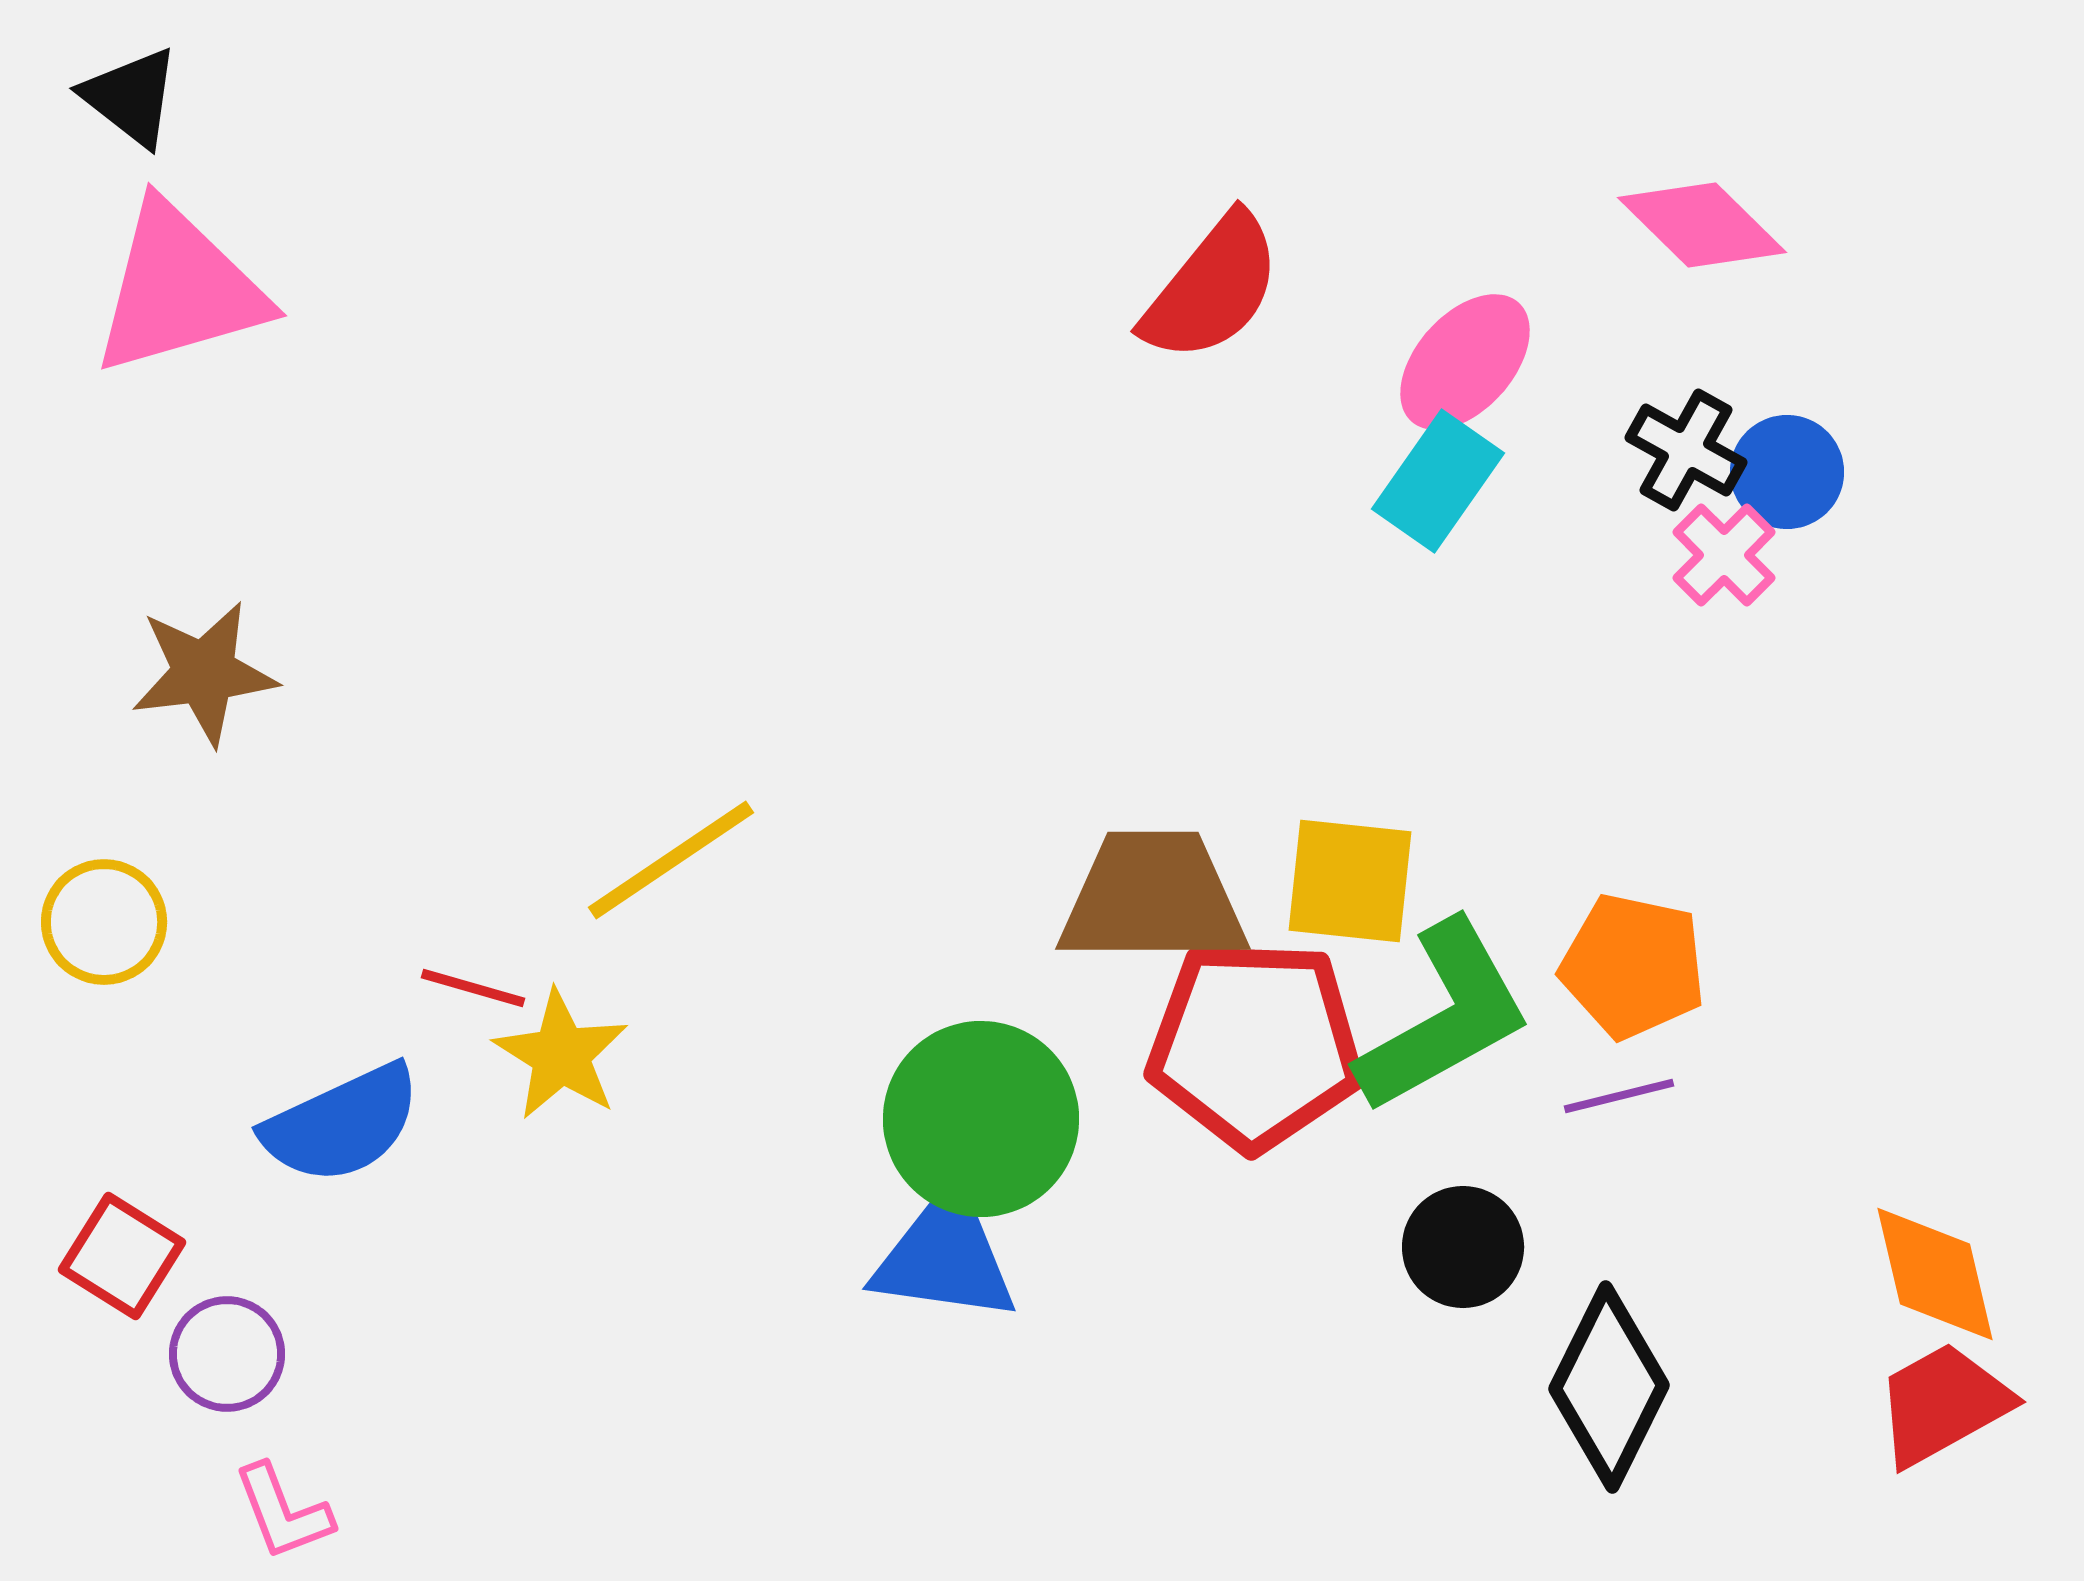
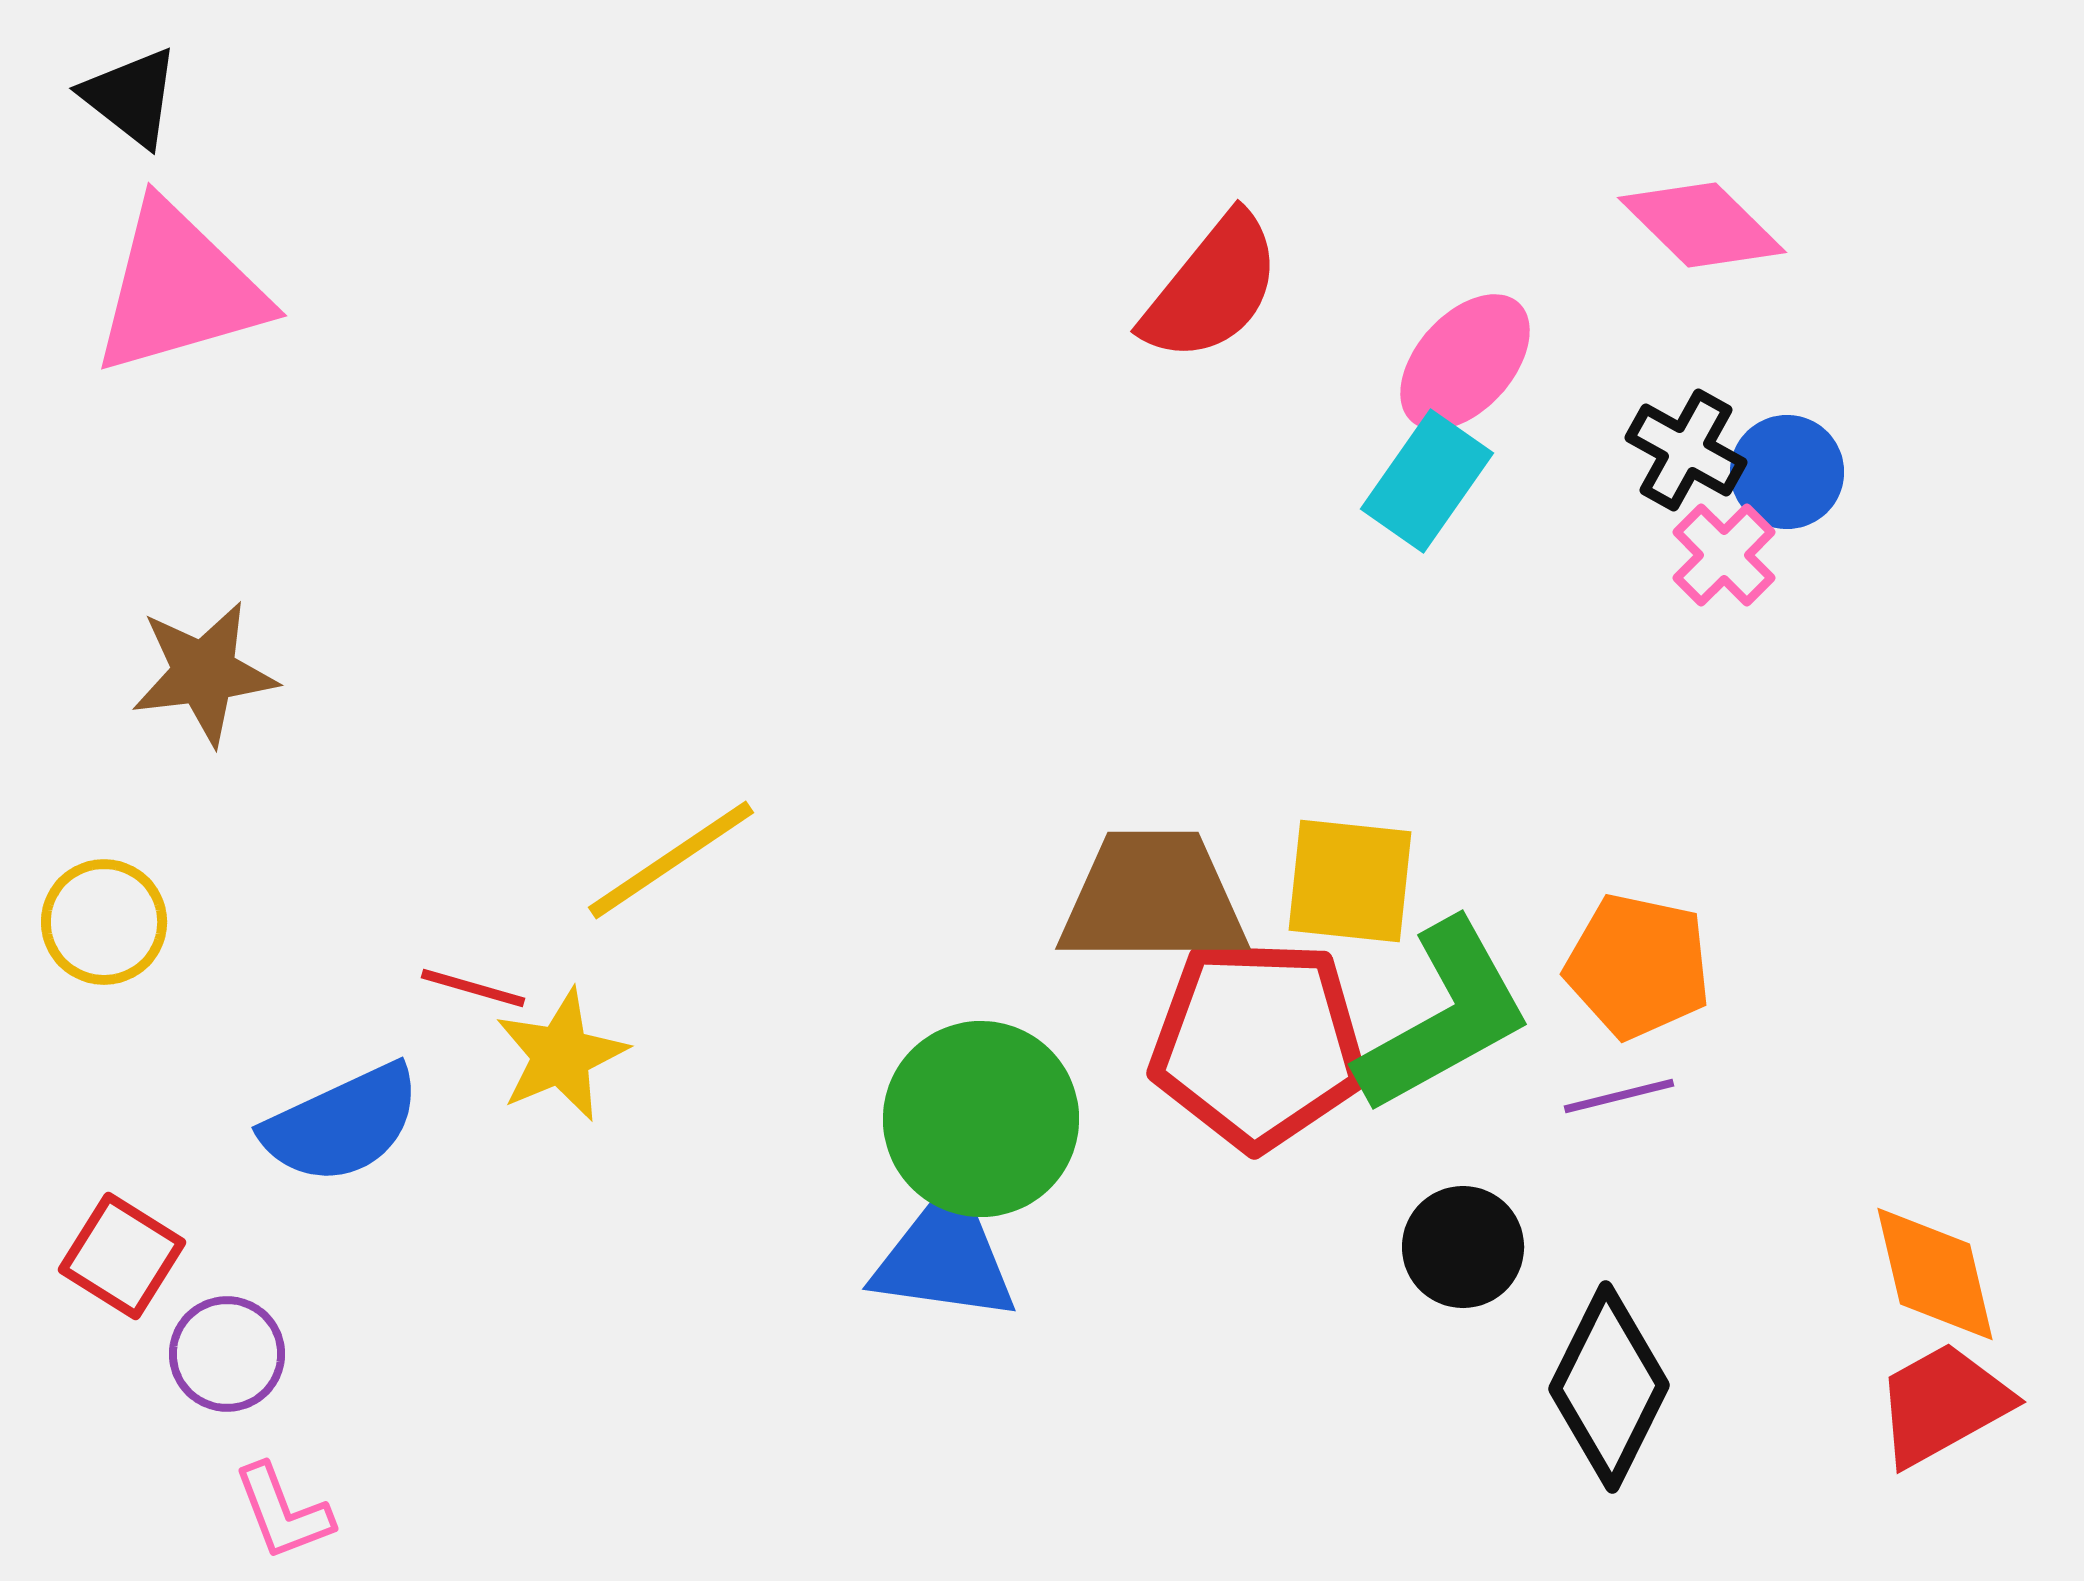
cyan rectangle: moved 11 px left
orange pentagon: moved 5 px right
red pentagon: moved 3 px right, 1 px up
yellow star: rotated 17 degrees clockwise
